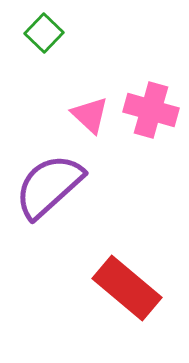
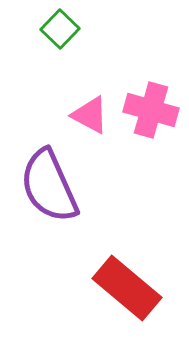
green square: moved 16 px right, 4 px up
pink triangle: rotated 15 degrees counterclockwise
purple semicircle: rotated 72 degrees counterclockwise
